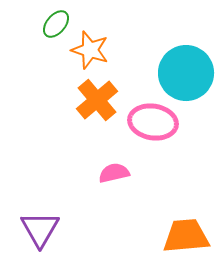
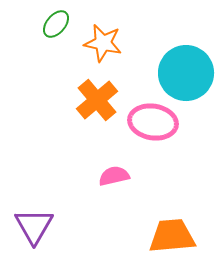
orange star: moved 13 px right, 7 px up; rotated 6 degrees counterclockwise
pink semicircle: moved 3 px down
purple triangle: moved 6 px left, 3 px up
orange trapezoid: moved 14 px left
